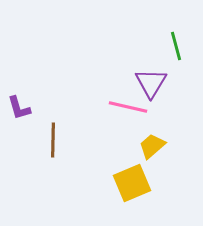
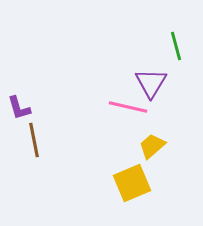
brown line: moved 19 px left; rotated 12 degrees counterclockwise
